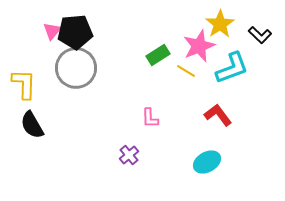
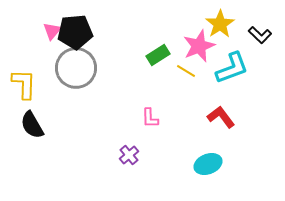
red L-shape: moved 3 px right, 2 px down
cyan ellipse: moved 1 px right, 2 px down; rotated 8 degrees clockwise
